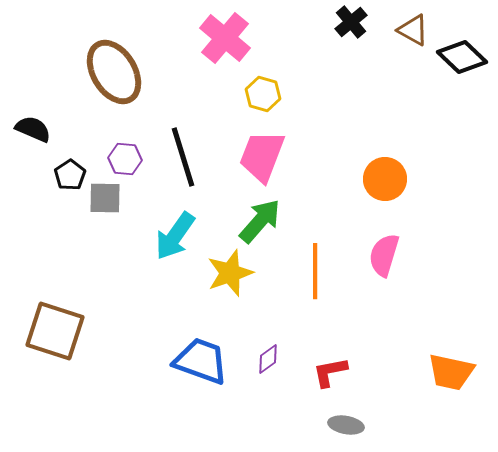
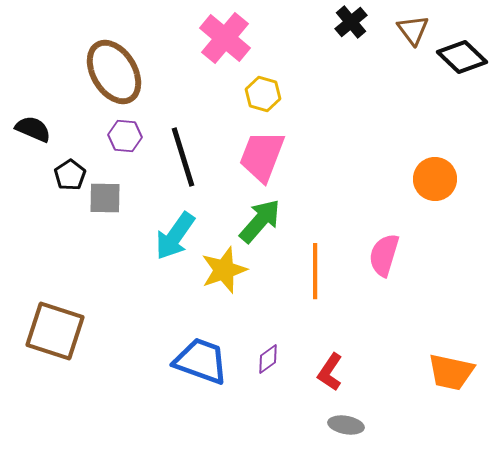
brown triangle: rotated 24 degrees clockwise
purple hexagon: moved 23 px up
orange circle: moved 50 px right
yellow star: moved 6 px left, 3 px up
red L-shape: rotated 45 degrees counterclockwise
